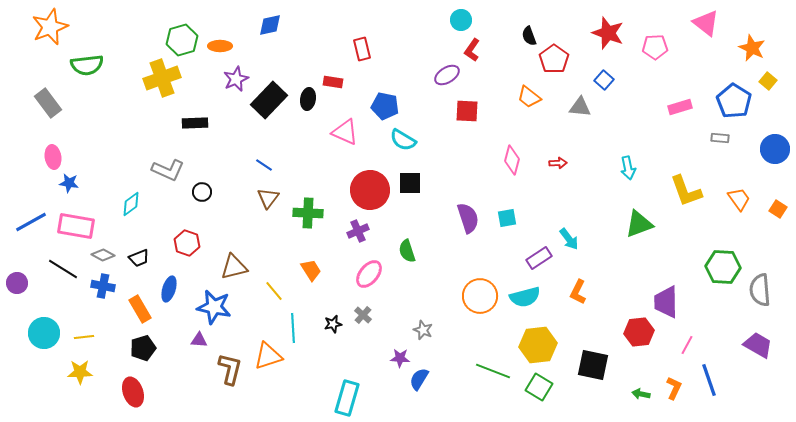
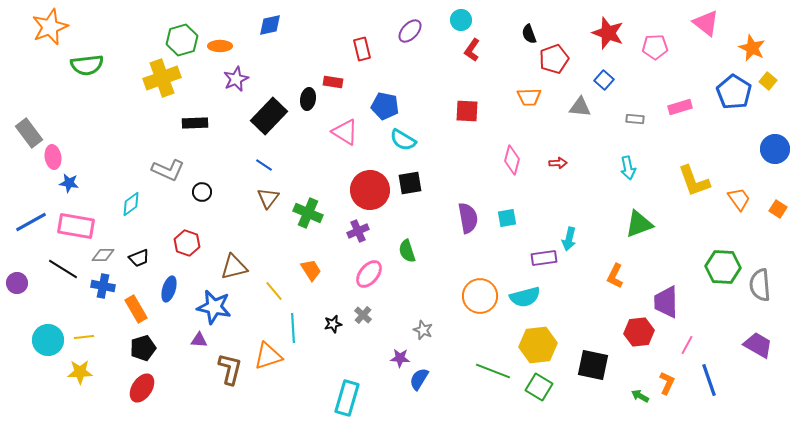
black semicircle at (529, 36): moved 2 px up
red pentagon at (554, 59): rotated 16 degrees clockwise
purple ellipse at (447, 75): moved 37 px left, 44 px up; rotated 15 degrees counterclockwise
orange trapezoid at (529, 97): rotated 40 degrees counterclockwise
black rectangle at (269, 100): moved 16 px down
blue pentagon at (734, 101): moved 9 px up
gray rectangle at (48, 103): moved 19 px left, 30 px down
pink triangle at (345, 132): rotated 8 degrees clockwise
gray rectangle at (720, 138): moved 85 px left, 19 px up
black square at (410, 183): rotated 10 degrees counterclockwise
yellow L-shape at (686, 191): moved 8 px right, 10 px up
green cross at (308, 213): rotated 20 degrees clockwise
purple semicircle at (468, 218): rotated 8 degrees clockwise
cyan arrow at (569, 239): rotated 50 degrees clockwise
gray diamond at (103, 255): rotated 30 degrees counterclockwise
purple rectangle at (539, 258): moved 5 px right; rotated 25 degrees clockwise
gray semicircle at (760, 290): moved 5 px up
orange L-shape at (578, 292): moved 37 px right, 16 px up
orange rectangle at (140, 309): moved 4 px left
cyan circle at (44, 333): moved 4 px right, 7 px down
orange L-shape at (674, 388): moved 7 px left, 5 px up
red ellipse at (133, 392): moved 9 px right, 4 px up; rotated 52 degrees clockwise
green arrow at (641, 394): moved 1 px left, 2 px down; rotated 18 degrees clockwise
